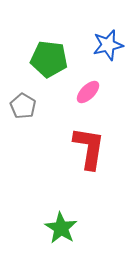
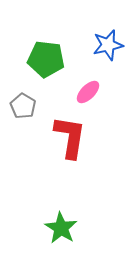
green pentagon: moved 3 px left
red L-shape: moved 19 px left, 11 px up
